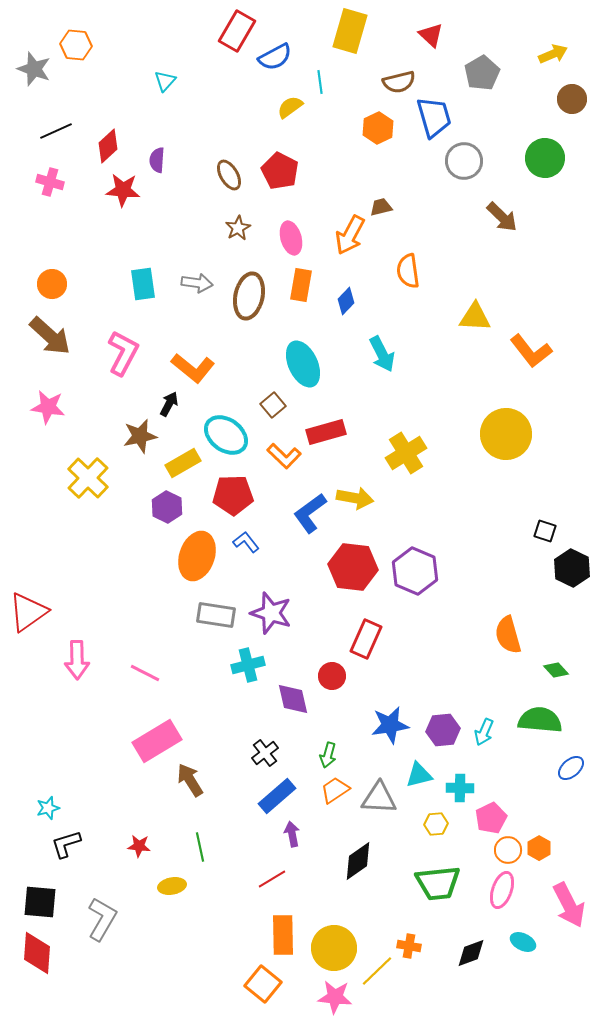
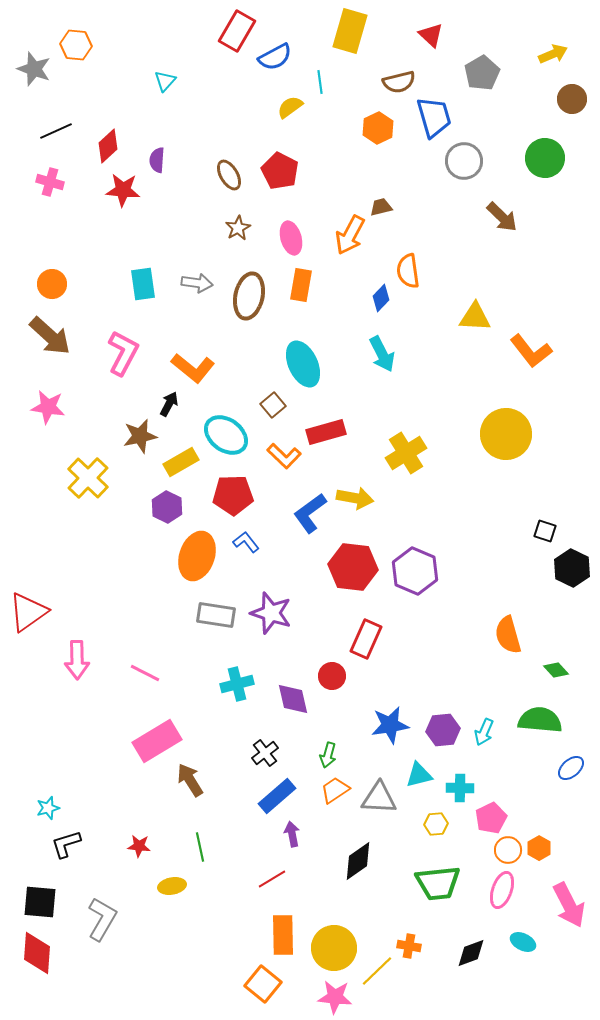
blue diamond at (346, 301): moved 35 px right, 3 px up
yellow rectangle at (183, 463): moved 2 px left, 1 px up
cyan cross at (248, 665): moved 11 px left, 19 px down
